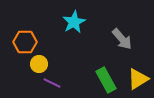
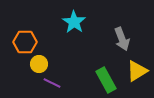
cyan star: rotated 10 degrees counterclockwise
gray arrow: rotated 20 degrees clockwise
yellow triangle: moved 1 px left, 8 px up
